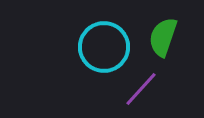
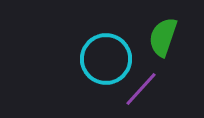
cyan circle: moved 2 px right, 12 px down
